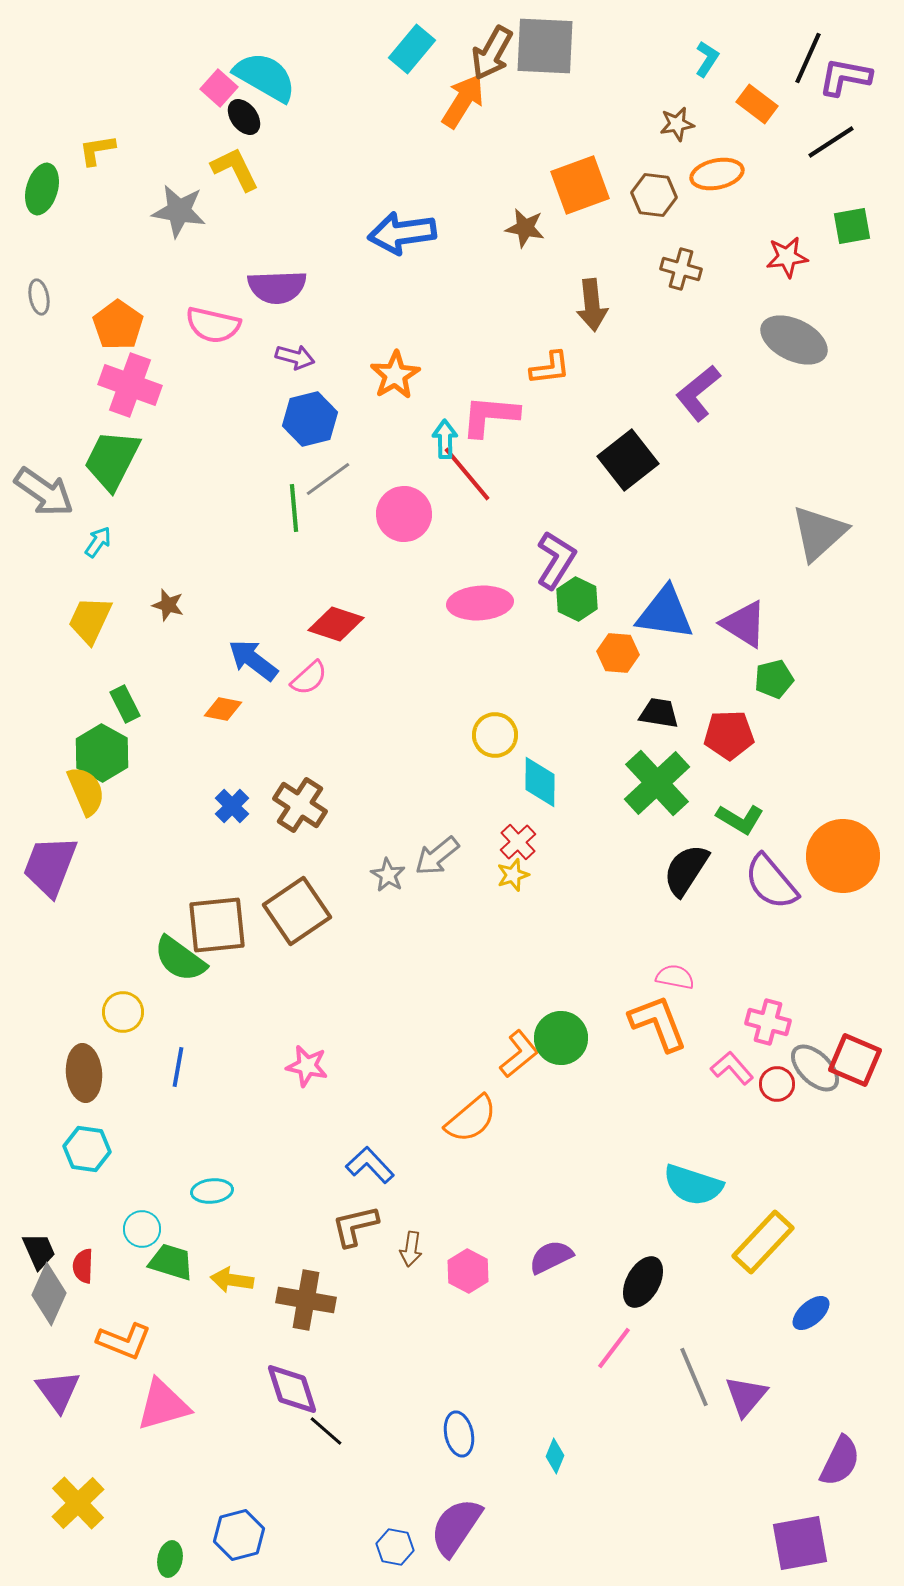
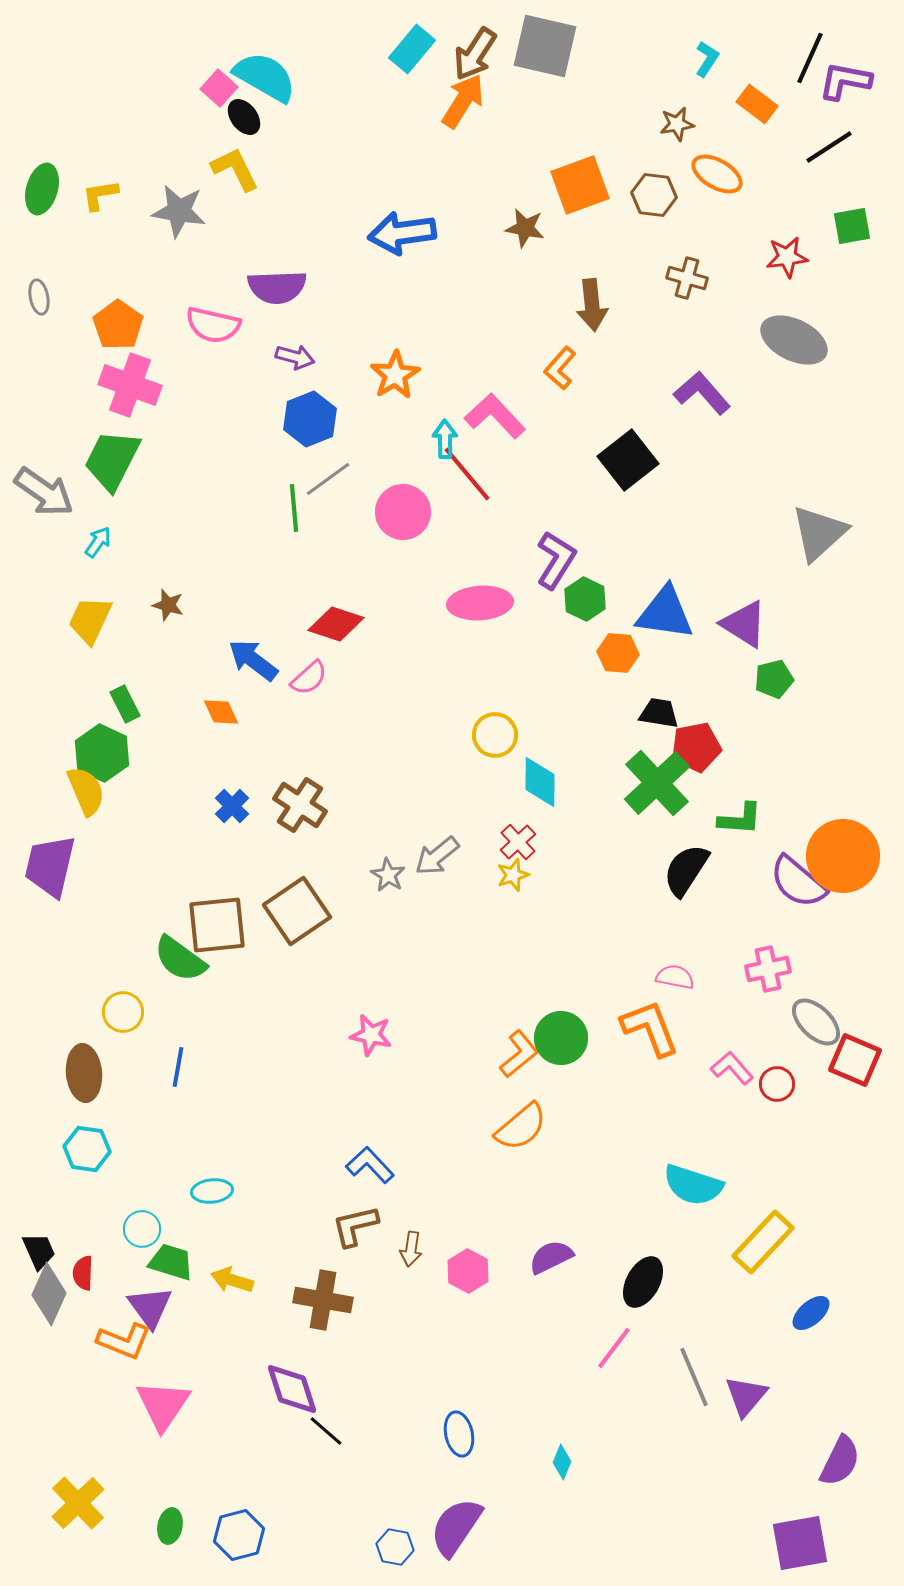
gray square at (545, 46): rotated 10 degrees clockwise
brown arrow at (492, 53): moved 17 px left, 1 px down; rotated 4 degrees clockwise
black line at (808, 58): moved 2 px right
purple L-shape at (845, 77): moved 4 px down
black line at (831, 142): moved 2 px left, 5 px down
yellow L-shape at (97, 150): moved 3 px right, 45 px down
orange ellipse at (717, 174): rotated 42 degrees clockwise
brown cross at (681, 269): moved 6 px right, 9 px down
orange L-shape at (550, 368): moved 10 px right; rotated 138 degrees clockwise
purple L-shape at (698, 393): moved 4 px right; rotated 88 degrees clockwise
pink L-shape at (490, 416): moved 5 px right; rotated 42 degrees clockwise
blue hexagon at (310, 419): rotated 8 degrees counterclockwise
pink circle at (404, 514): moved 1 px left, 2 px up
green hexagon at (577, 599): moved 8 px right
orange diamond at (223, 709): moved 2 px left, 3 px down; rotated 54 degrees clockwise
red pentagon at (729, 735): moved 33 px left, 12 px down; rotated 9 degrees counterclockwise
green hexagon at (102, 753): rotated 4 degrees counterclockwise
green L-shape at (740, 819): rotated 27 degrees counterclockwise
purple trapezoid at (50, 866): rotated 8 degrees counterclockwise
purple semicircle at (771, 882): moved 27 px right; rotated 10 degrees counterclockwise
pink cross at (768, 1022): moved 53 px up; rotated 27 degrees counterclockwise
orange L-shape at (658, 1023): moved 8 px left, 5 px down
pink star at (307, 1066): moved 64 px right, 31 px up
gray ellipse at (815, 1068): moved 1 px right, 46 px up
orange semicircle at (471, 1119): moved 50 px right, 8 px down
red semicircle at (83, 1266): moved 7 px down
yellow arrow at (232, 1280): rotated 9 degrees clockwise
brown cross at (306, 1300): moved 17 px right
purple triangle at (58, 1391): moved 92 px right, 84 px up
pink triangle at (163, 1405): rotated 40 degrees counterclockwise
cyan diamond at (555, 1456): moved 7 px right, 6 px down
green ellipse at (170, 1559): moved 33 px up
